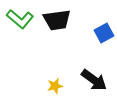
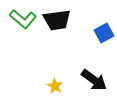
green L-shape: moved 3 px right
yellow star: rotated 28 degrees counterclockwise
